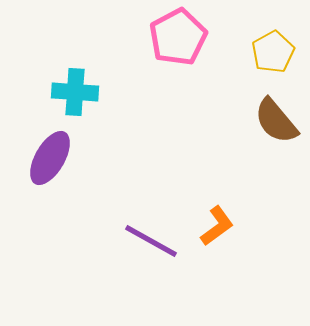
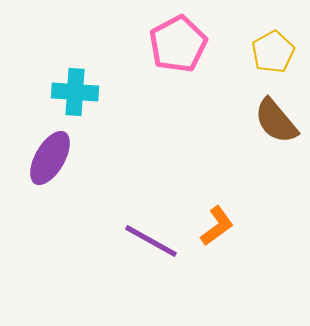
pink pentagon: moved 7 px down
